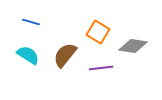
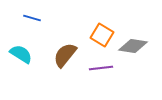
blue line: moved 1 px right, 4 px up
orange square: moved 4 px right, 3 px down
cyan semicircle: moved 7 px left, 1 px up
